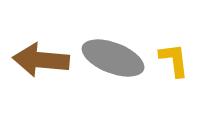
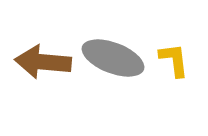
brown arrow: moved 2 px right, 2 px down
